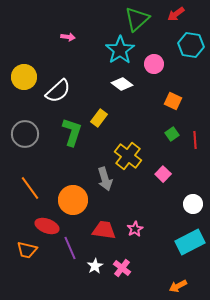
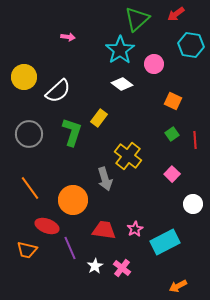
gray circle: moved 4 px right
pink square: moved 9 px right
cyan rectangle: moved 25 px left
